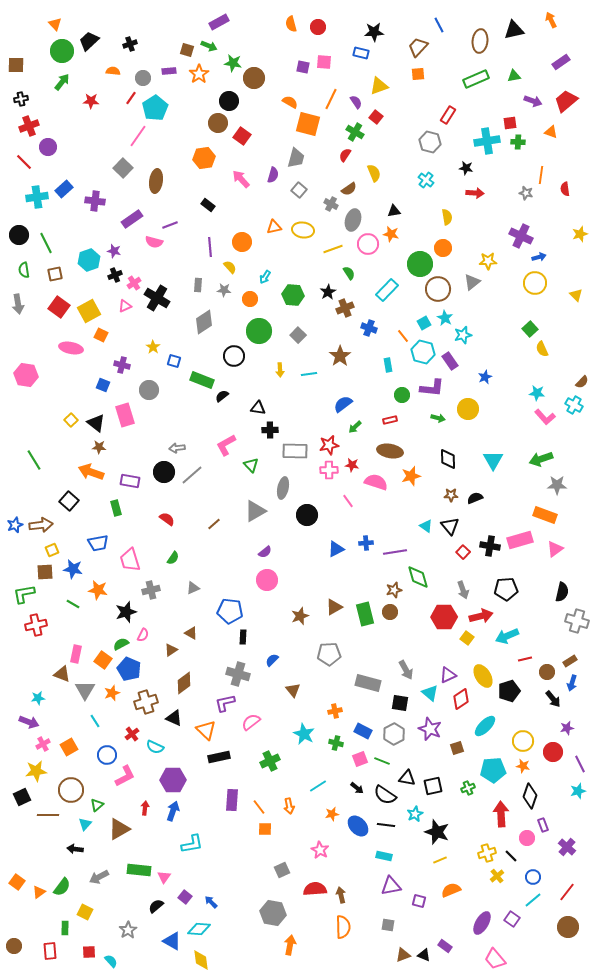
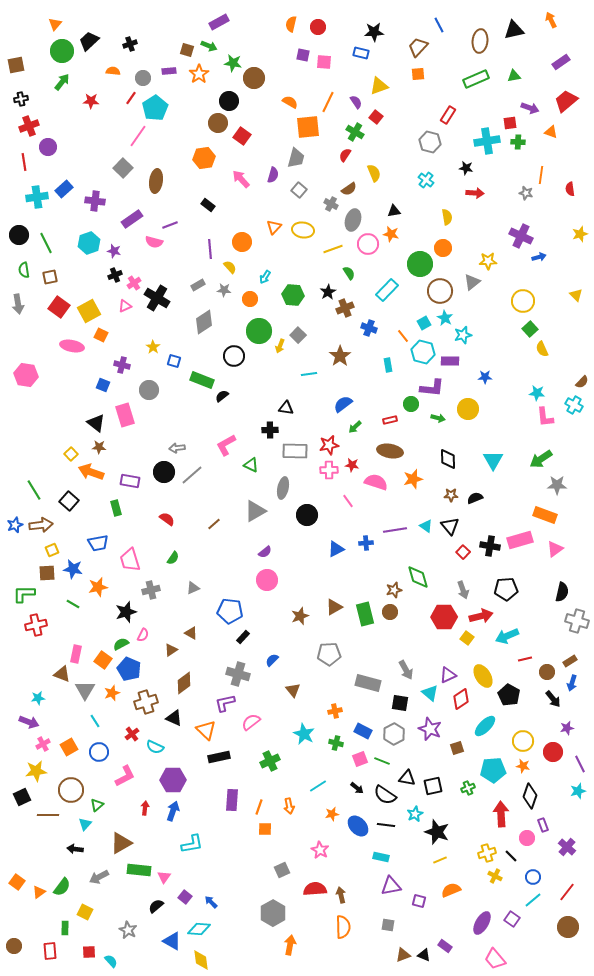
orange triangle at (55, 24): rotated 24 degrees clockwise
orange semicircle at (291, 24): rotated 28 degrees clockwise
brown square at (16, 65): rotated 12 degrees counterclockwise
purple square at (303, 67): moved 12 px up
orange line at (331, 99): moved 3 px left, 3 px down
purple arrow at (533, 101): moved 3 px left, 7 px down
orange square at (308, 124): moved 3 px down; rotated 20 degrees counterclockwise
red line at (24, 162): rotated 36 degrees clockwise
red semicircle at (565, 189): moved 5 px right
orange triangle at (274, 227): rotated 35 degrees counterclockwise
purple line at (210, 247): moved 2 px down
cyan hexagon at (89, 260): moved 17 px up
brown square at (55, 274): moved 5 px left, 3 px down
yellow circle at (535, 283): moved 12 px left, 18 px down
gray rectangle at (198, 285): rotated 56 degrees clockwise
brown circle at (438, 289): moved 2 px right, 2 px down
pink ellipse at (71, 348): moved 1 px right, 2 px up
purple rectangle at (450, 361): rotated 54 degrees counterclockwise
yellow arrow at (280, 370): moved 24 px up; rotated 24 degrees clockwise
blue star at (485, 377): rotated 24 degrees clockwise
green circle at (402, 395): moved 9 px right, 9 px down
black triangle at (258, 408): moved 28 px right
pink L-shape at (545, 417): rotated 35 degrees clockwise
yellow square at (71, 420): moved 34 px down
green arrow at (541, 459): rotated 15 degrees counterclockwise
green line at (34, 460): moved 30 px down
green triangle at (251, 465): rotated 21 degrees counterclockwise
orange star at (411, 476): moved 2 px right, 3 px down
purple line at (395, 552): moved 22 px up
brown square at (45, 572): moved 2 px right, 1 px down
orange star at (98, 590): moved 3 px up; rotated 24 degrees counterclockwise
green L-shape at (24, 594): rotated 10 degrees clockwise
black rectangle at (243, 637): rotated 40 degrees clockwise
black pentagon at (509, 691): moved 4 px down; rotated 25 degrees counterclockwise
blue circle at (107, 755): moved 8 px left, 3 px up
orange line at (259, 807): rotated 56 degrees clockwise
brown triangle at (119, 829): moved 2 px right, 14 px down
cyan rectangle at (384, 856): moved 3 px left, 1 px down
yellow cross at (497, 876): moved 2 px left; rotated 24 degrees counterclockwise
gray hexagon at (273, 913): rotated 20 degrees clockwise
gray star at (128, 930): rotated 12 degrees counterclockwise
